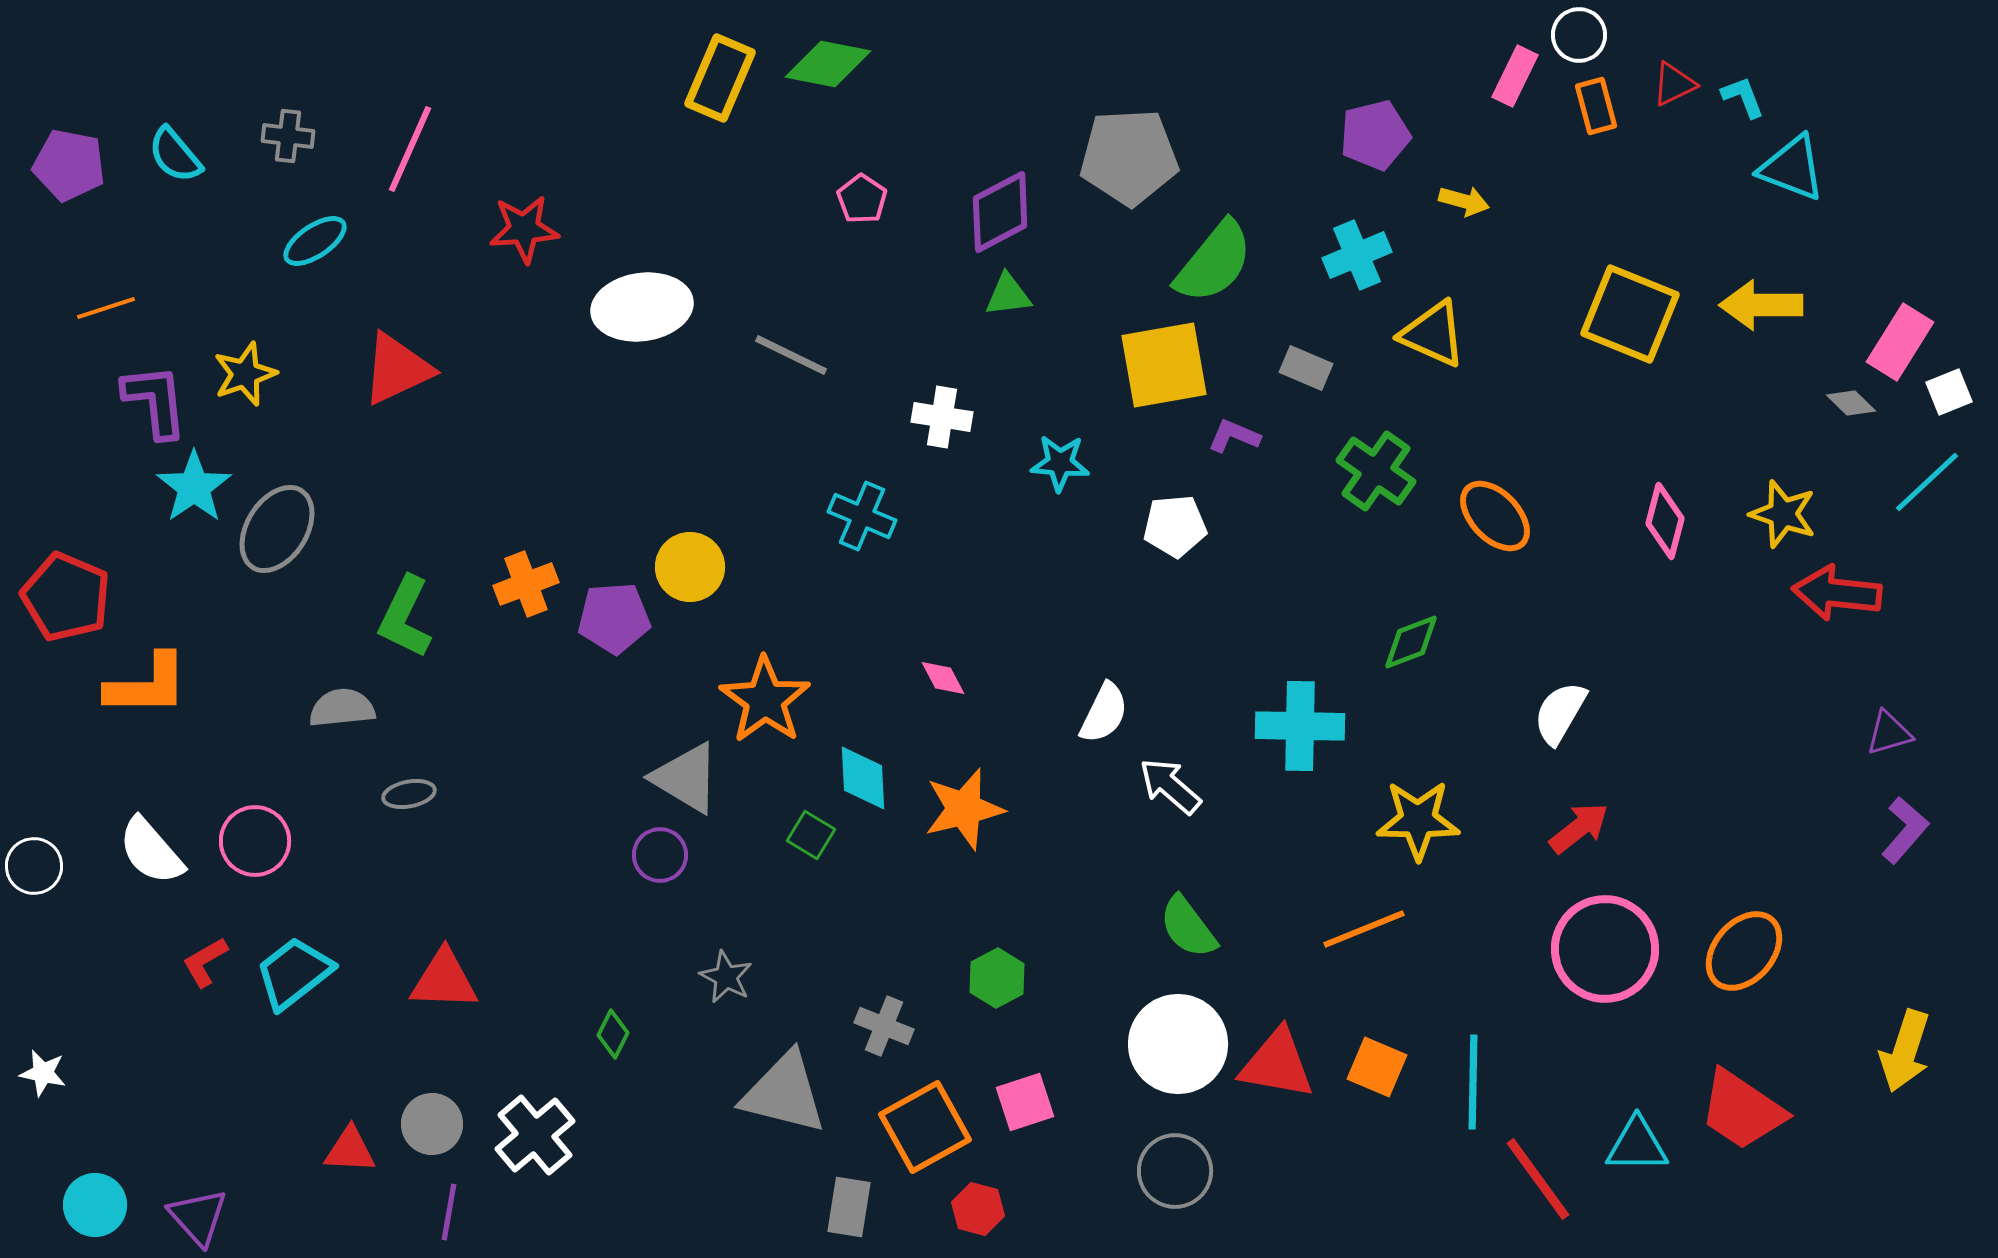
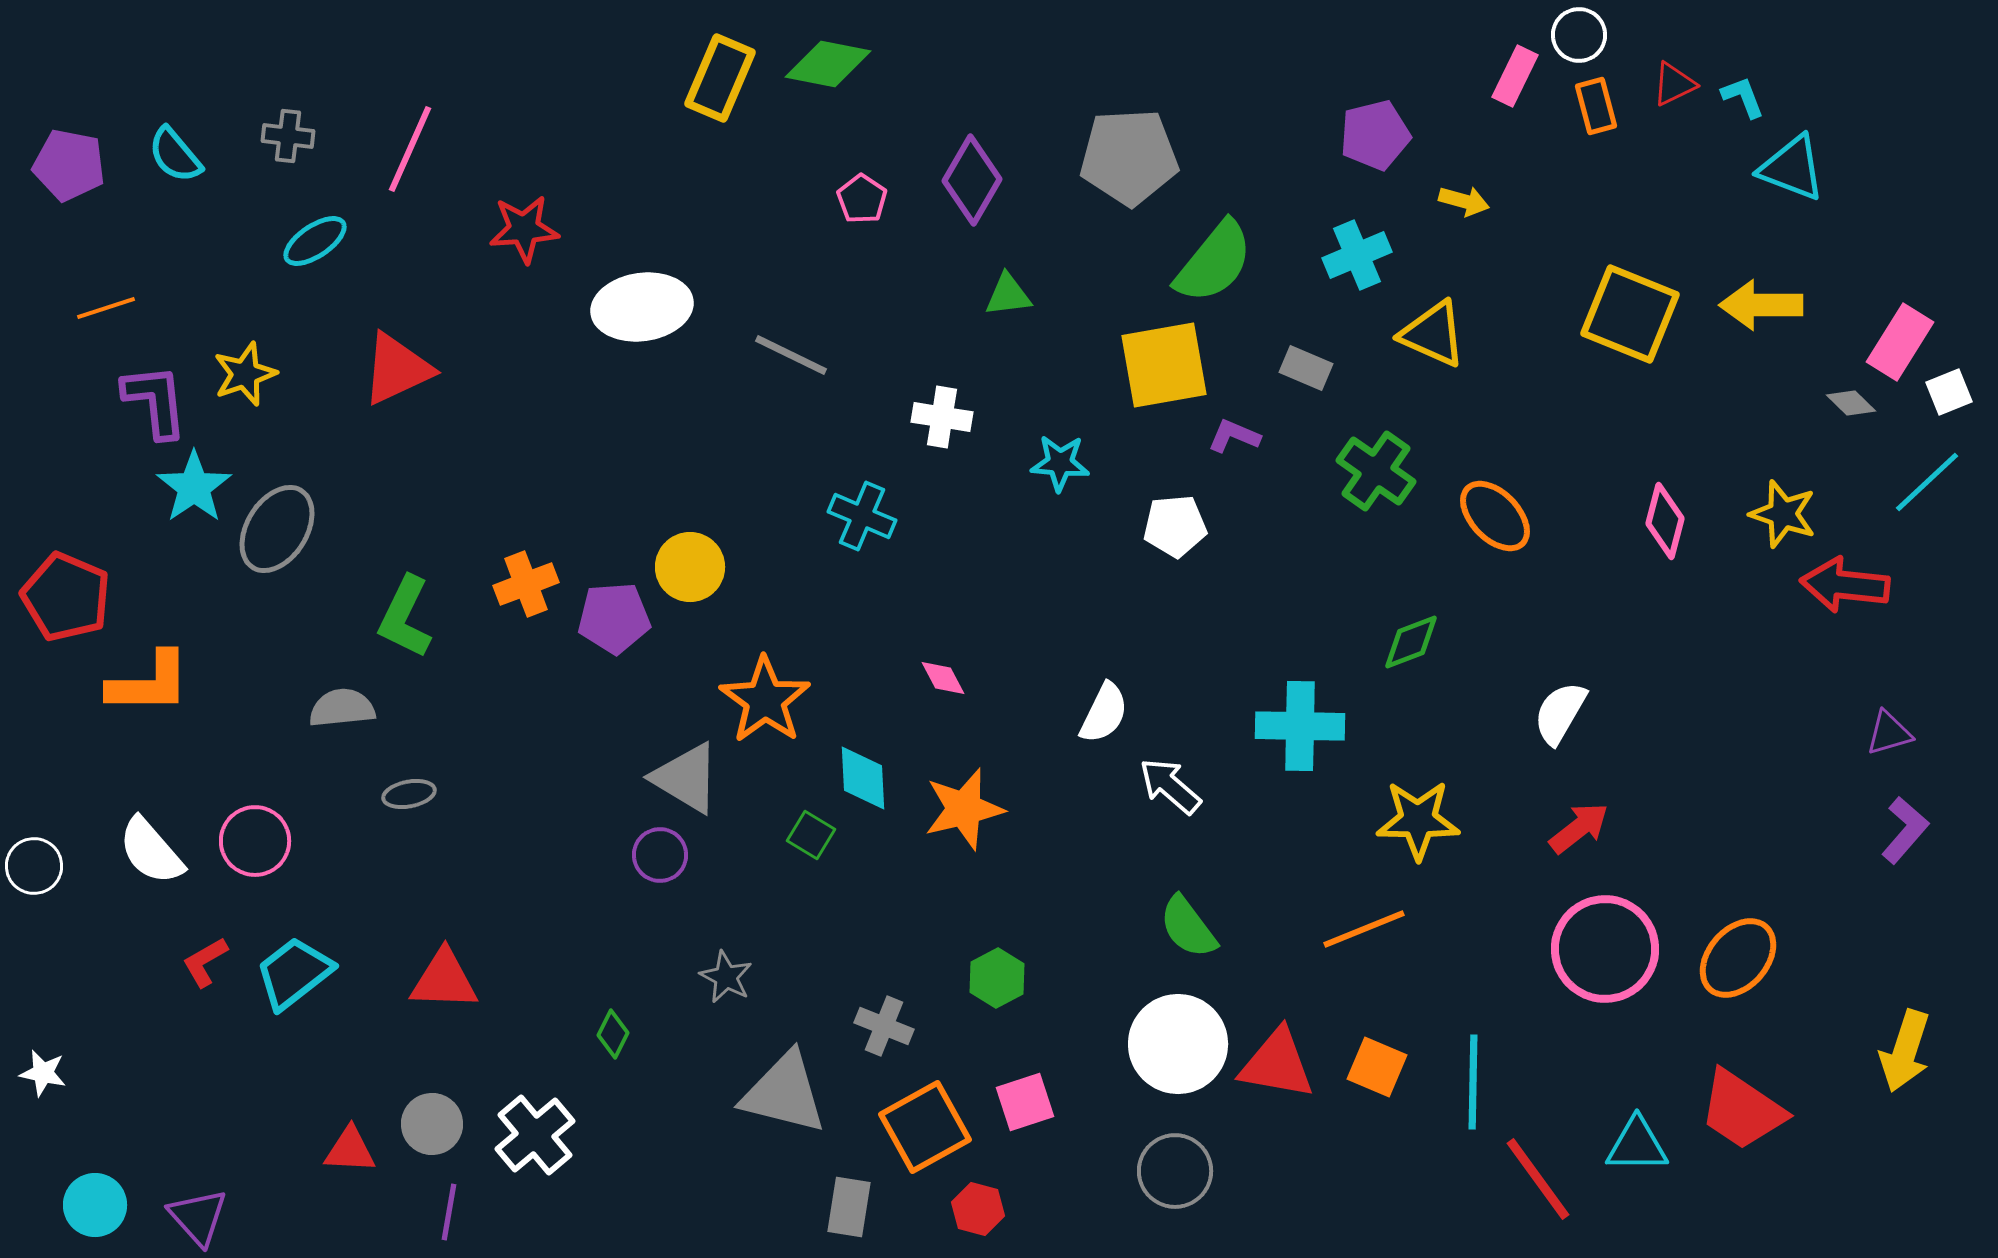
purple diamond at (1000, 212): moved 28 px left, 32 px up; rotated 32 degrees counterclockwise
red arrow at (1837, 593): moved 8 px right, 8 px up
orange L-shape at (147, 685): moved 2 px right, 2 px up
orange ellipse at (1744, 951): moved 6 px left, 7 px down
